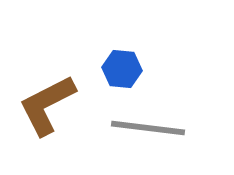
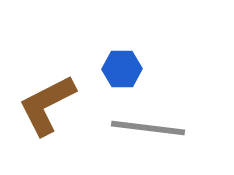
blue hexagon: rotated 6 degrees counterclockwise
